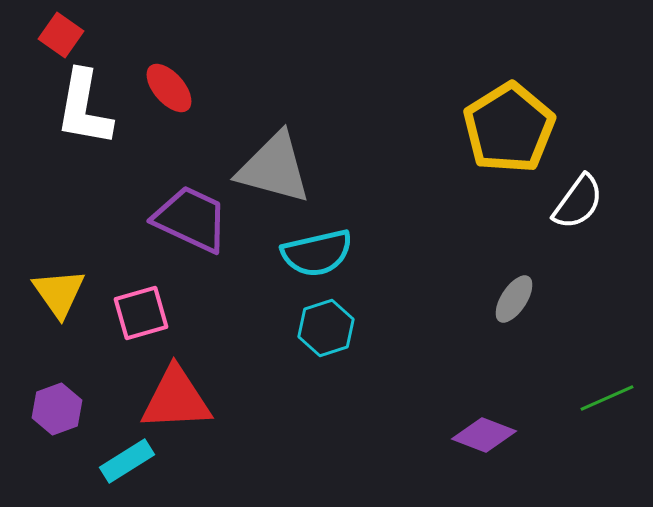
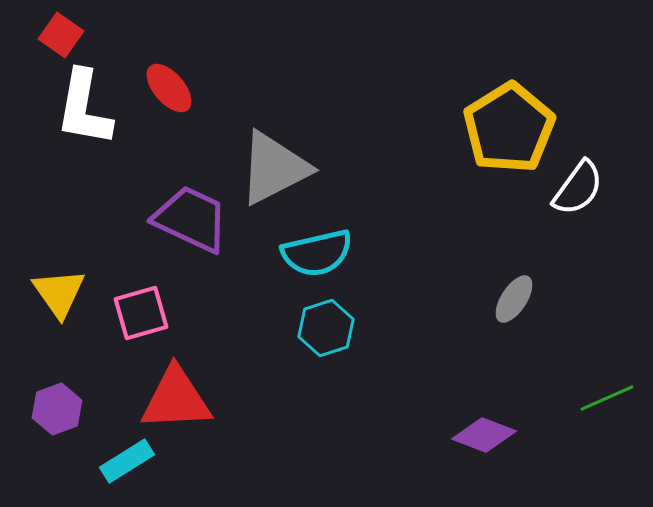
gray triangle: rotated 42 degrees counterclockwise
white semicircle: moved 14 px up
